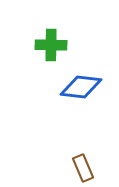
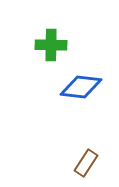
brown rectangle: moved 3 px right, 5 px up; rotated 56 degrees clockwise
